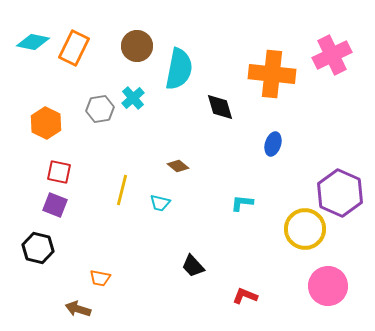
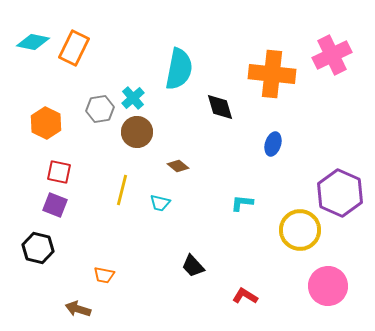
brown circle: moved 86 px down
yellow circle: moved 5 px left, 1 px down
orange trapezoid: moved 4 px right, 3 px up
red L-shape: rotated 10 degrees clockwise
